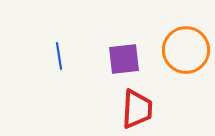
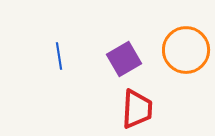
purple square: rotated 24 degrees counterclockwise
